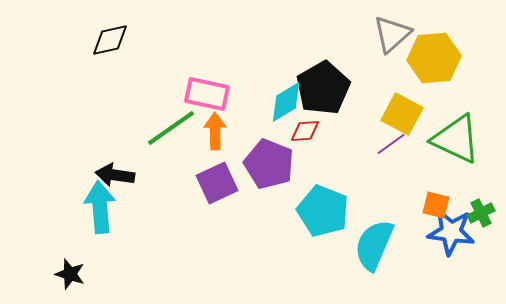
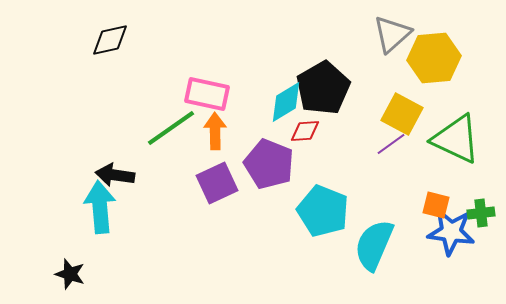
green cross: rotated 20 degrees clockwise
